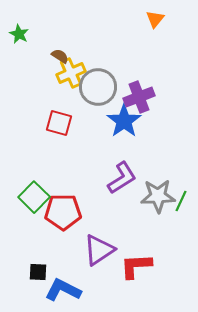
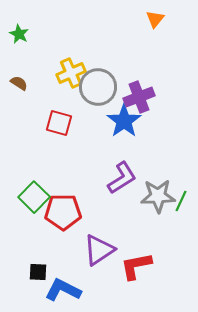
brown semicircle: moved 41 px left, 27 px down
red L-shape: rotated 8 degrees counterclockwise
